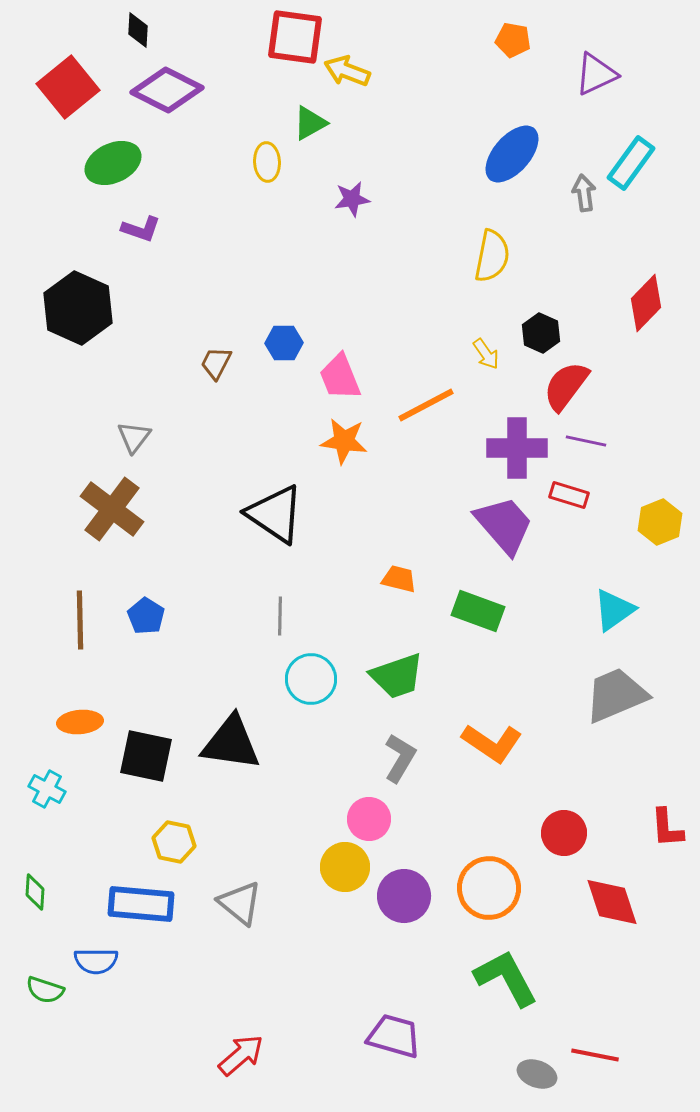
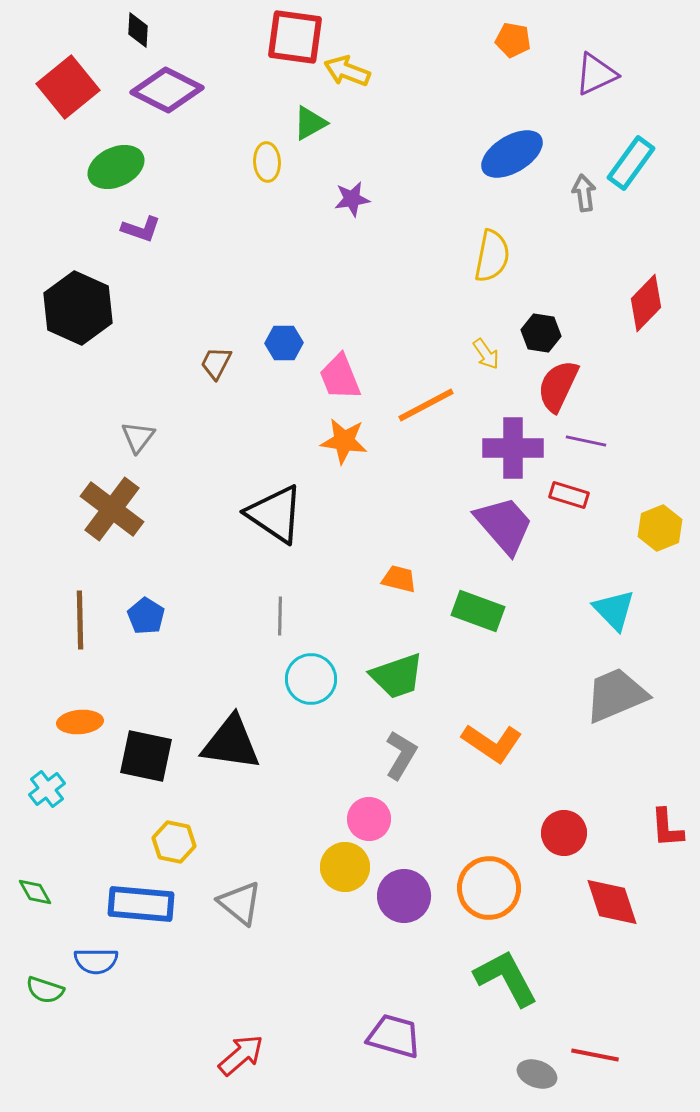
blue ellipse at (512, 154): rotated 18 degrees clockwise
green ellipse at (113, 163): moved 3 px right, 4 px down
black hexagon at (541, 333): rotated 15 degrees counterclockwise
red semicircle at (566, 386): moved 8 px left; rotated 12 degrees counterclockwise
gray triangle at (134, 437): moved 4 px right
purple cross at (517, 448): moved 4 px left
yellow hexagon at (660, 522): moved 6 px down
cyan triangle at (614, 610): rotated 39 degrees counterclockwise
gray L-shape at (400, 758): moved 1 px right, 3 px up
cyan cross at (47, 789): rotated 24 degrees clockwise
green diamond at (35, 892): rotated 33 degrees counterclockwise
